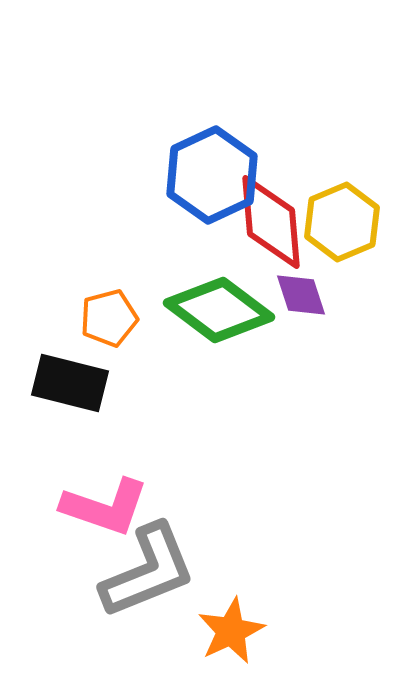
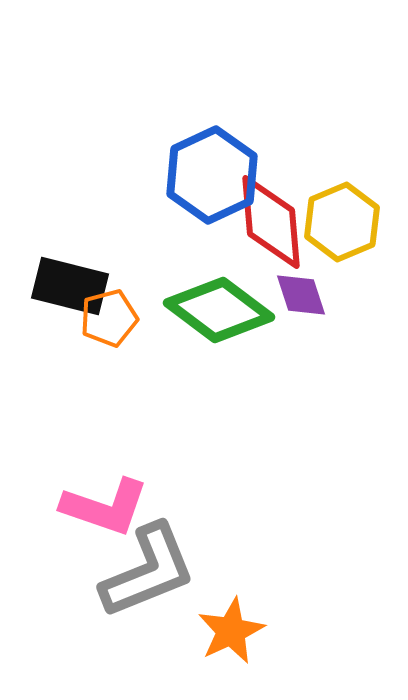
black rectangle: moved 97 px up
